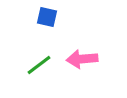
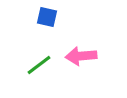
pink arrow: moved 1 px left, 3 px up
